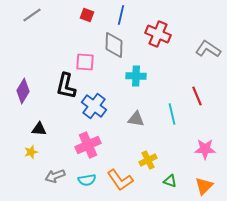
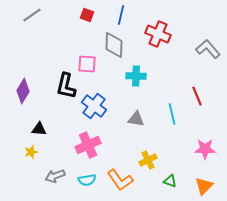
gray L-shape: rotated 15 degrees clockwise
pink square: moved 2 px right, 2 px down
